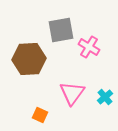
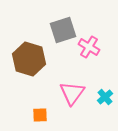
gray square: moved 2 px right; rotated 8 degrees counterclockwise
brown hexagon: rotated 20 degrees clockwise
orange square: rotated 28 degrees counterclockwise
